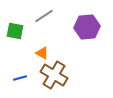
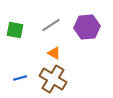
gray line: moved 7 px right, 9 px down
green square: moved 1 px up
orange triangle: moved 12 px right
brown cross: moved 1 px left, 4 px down
